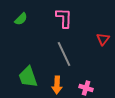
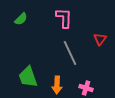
red triangle: moved 3 px left
gray line: moved 6 px right, 1 px up
